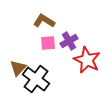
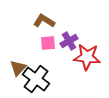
red star: moved 3 px up; rotated 20 degrees counterclockwise
